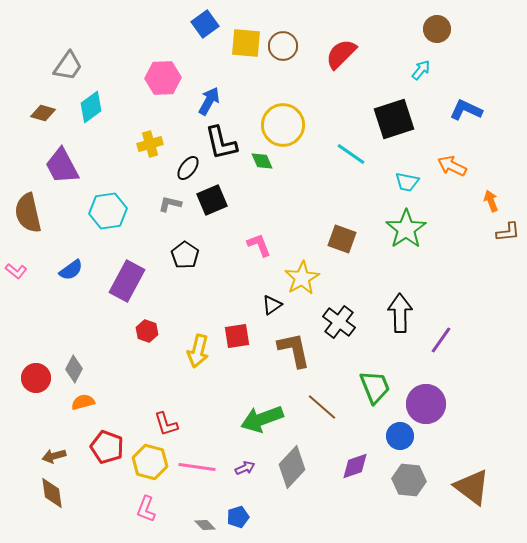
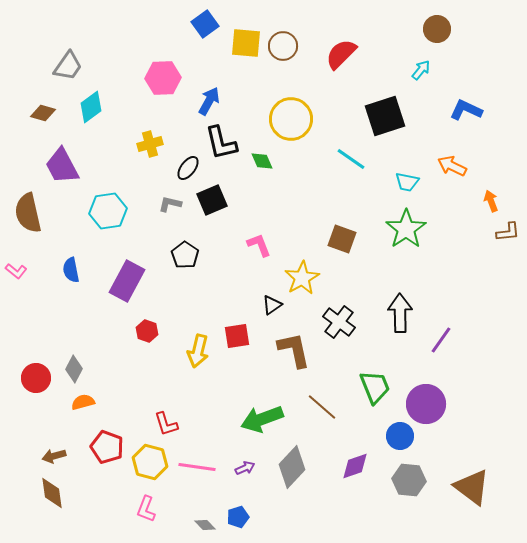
black square at (394, 119): moved 9 px left, 3 px up
yellow circle at (283, 125): moved 8 px right, 6 px up
cyan line at (351, 154): moved 5 px down
blue semicircle at (71, 270): rotated 115 degrees clockwise
